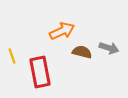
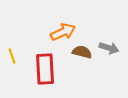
orange arrow: moved 1 px right, 1 px down
red rectangle: moved 5 px right, 3 px up; rotated 8 degrees clockwise
